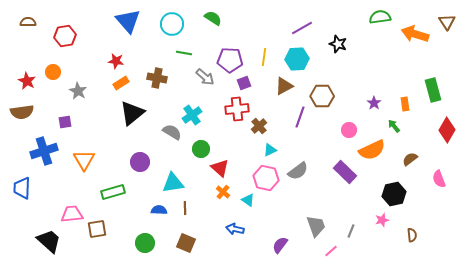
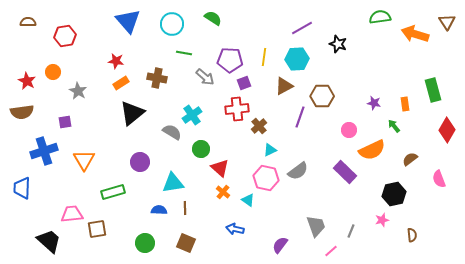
purple star at (374, 103): rotated 24 degrees counterclockwise
